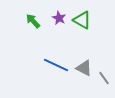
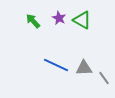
gray triangle: rotated 30 degrees counterclockwise
